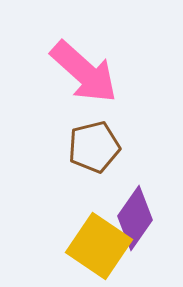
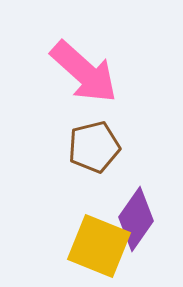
purple diamond: moved 1 px right, 1 px down
yellow square: rotated 12 degrees counterclockwise
